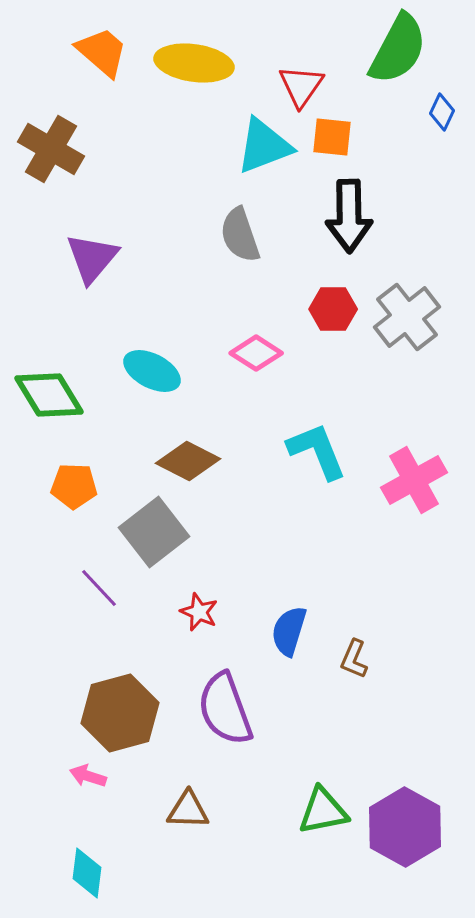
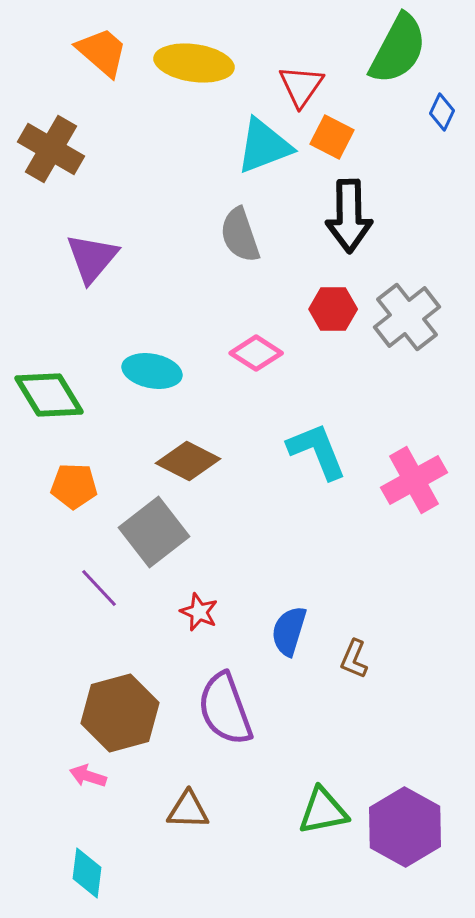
orange square: rotated 21 degrees clockwise
cyan ellipse: rotated 16 degrees counterclockwise
